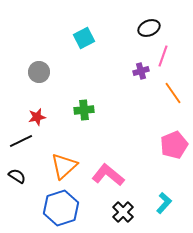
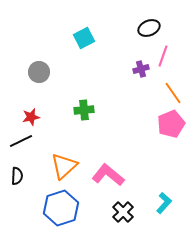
purple cross: moved 2 px up
red star: moved 6 px left
pink pentagon: moved 3 px left, 21 px up
black semicircle: rotated 60 degrees clockwise
